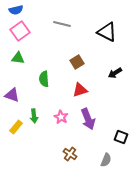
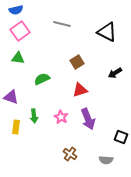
green semicircle: moved 2 px left; rotated 70 degrees clockwise
purple triangle: moved 1 px left, 2 px down
yellow rectangle: rotated 32 degrees counterclockwise
gray semicircle: rotated 72 degrees clockwise
